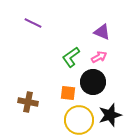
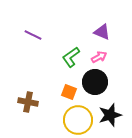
purple line: moved 12 px down
black circle: moved 2 px right
orange square: moved 1 px right, 1 px up; rotated 14 degrees clockwise
yellow circle: moved 1 px left
